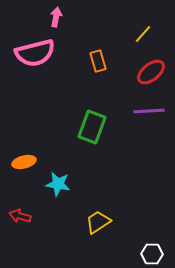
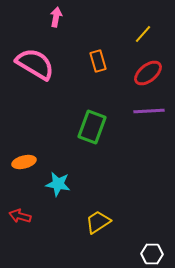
pink semicircle: moved 11 px down; rotated 135 degrees counterclockwise
red ellipse: moved 3 px left, 1 px down
